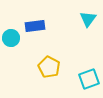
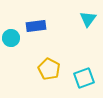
blue rectangle: moved 1 px right
yellow pentagon: moved 2 px down
cyan square: moved 5 px left, 1 px up
